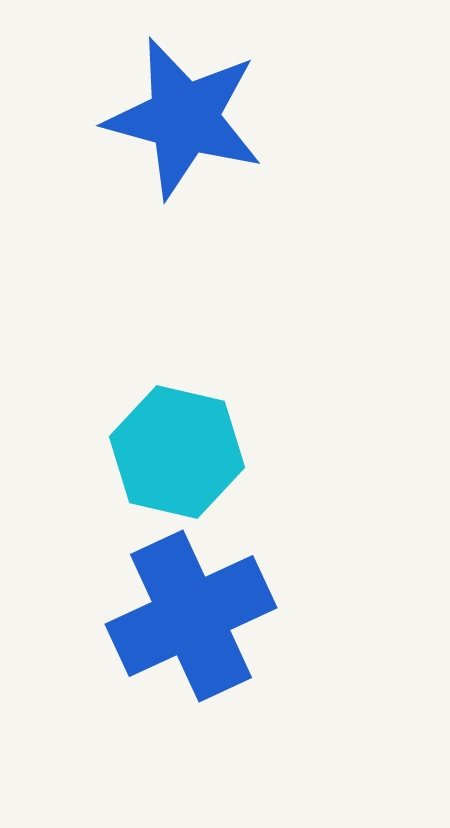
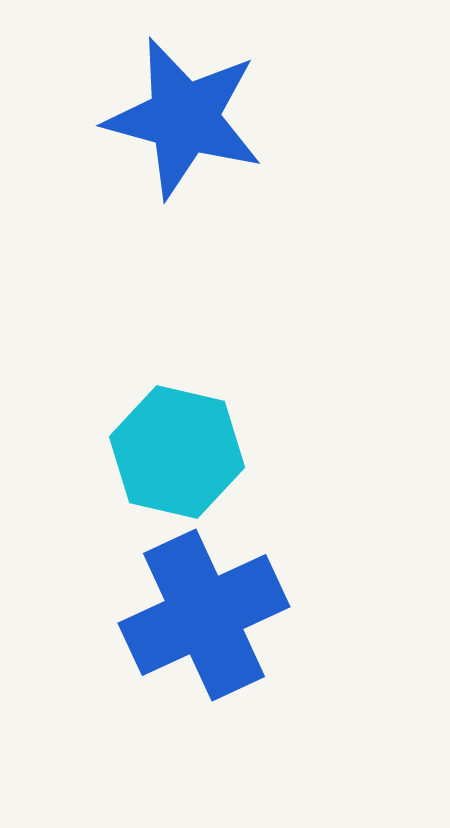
blue cross: moved 13 px right, 1 px up
